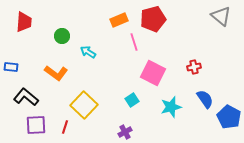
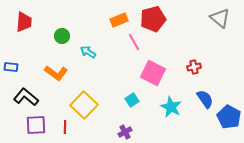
gray triangle: moved 1 px left, 2 px down
pink line: rotated 12 degrees counterclockwise
cyan star: rotated 30 degrees counterclockwise
red line: rotated 16 degrees counterclockwise
